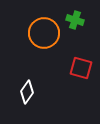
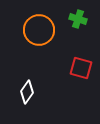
green cross: moved 3 px right, 1 px up
orange circle: moved 5 px left, 3 px up
